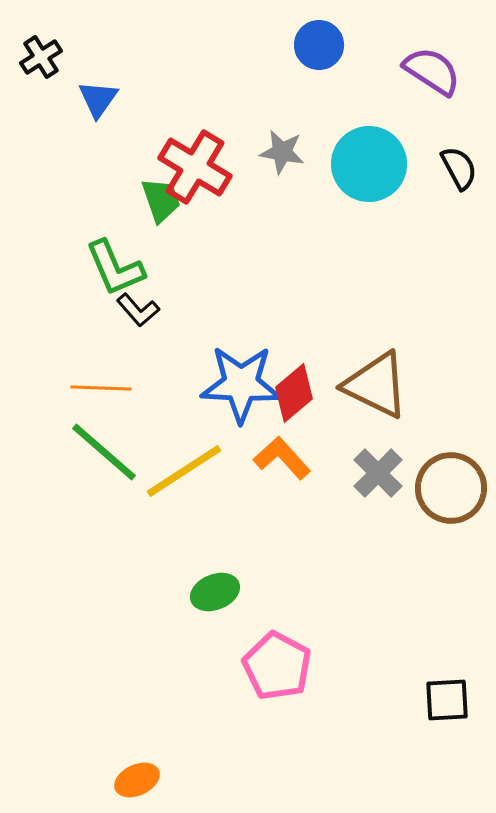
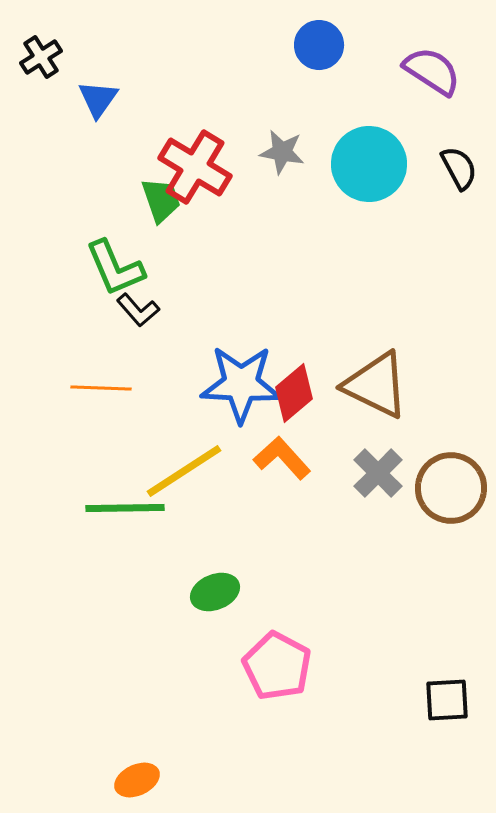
green line: moved 21 px right, 56 px down; rotated 42 degrees counterclockwise
